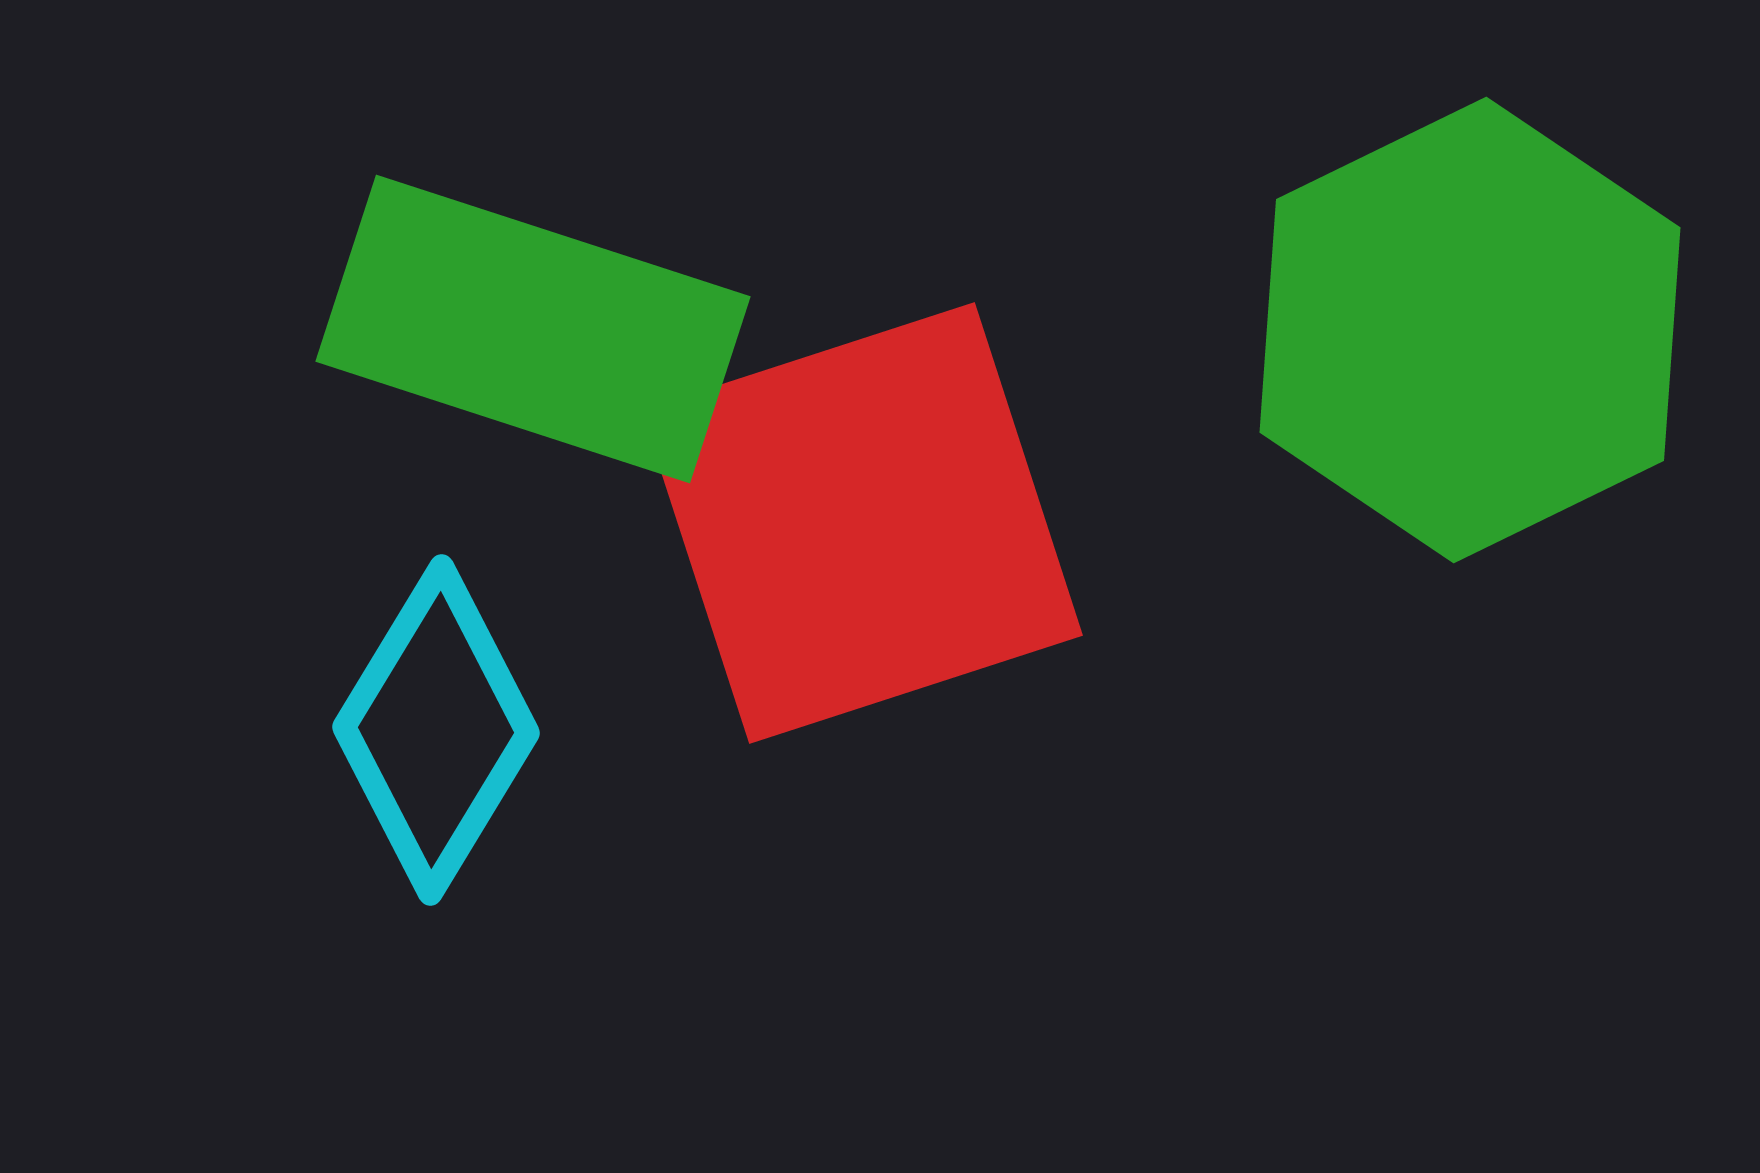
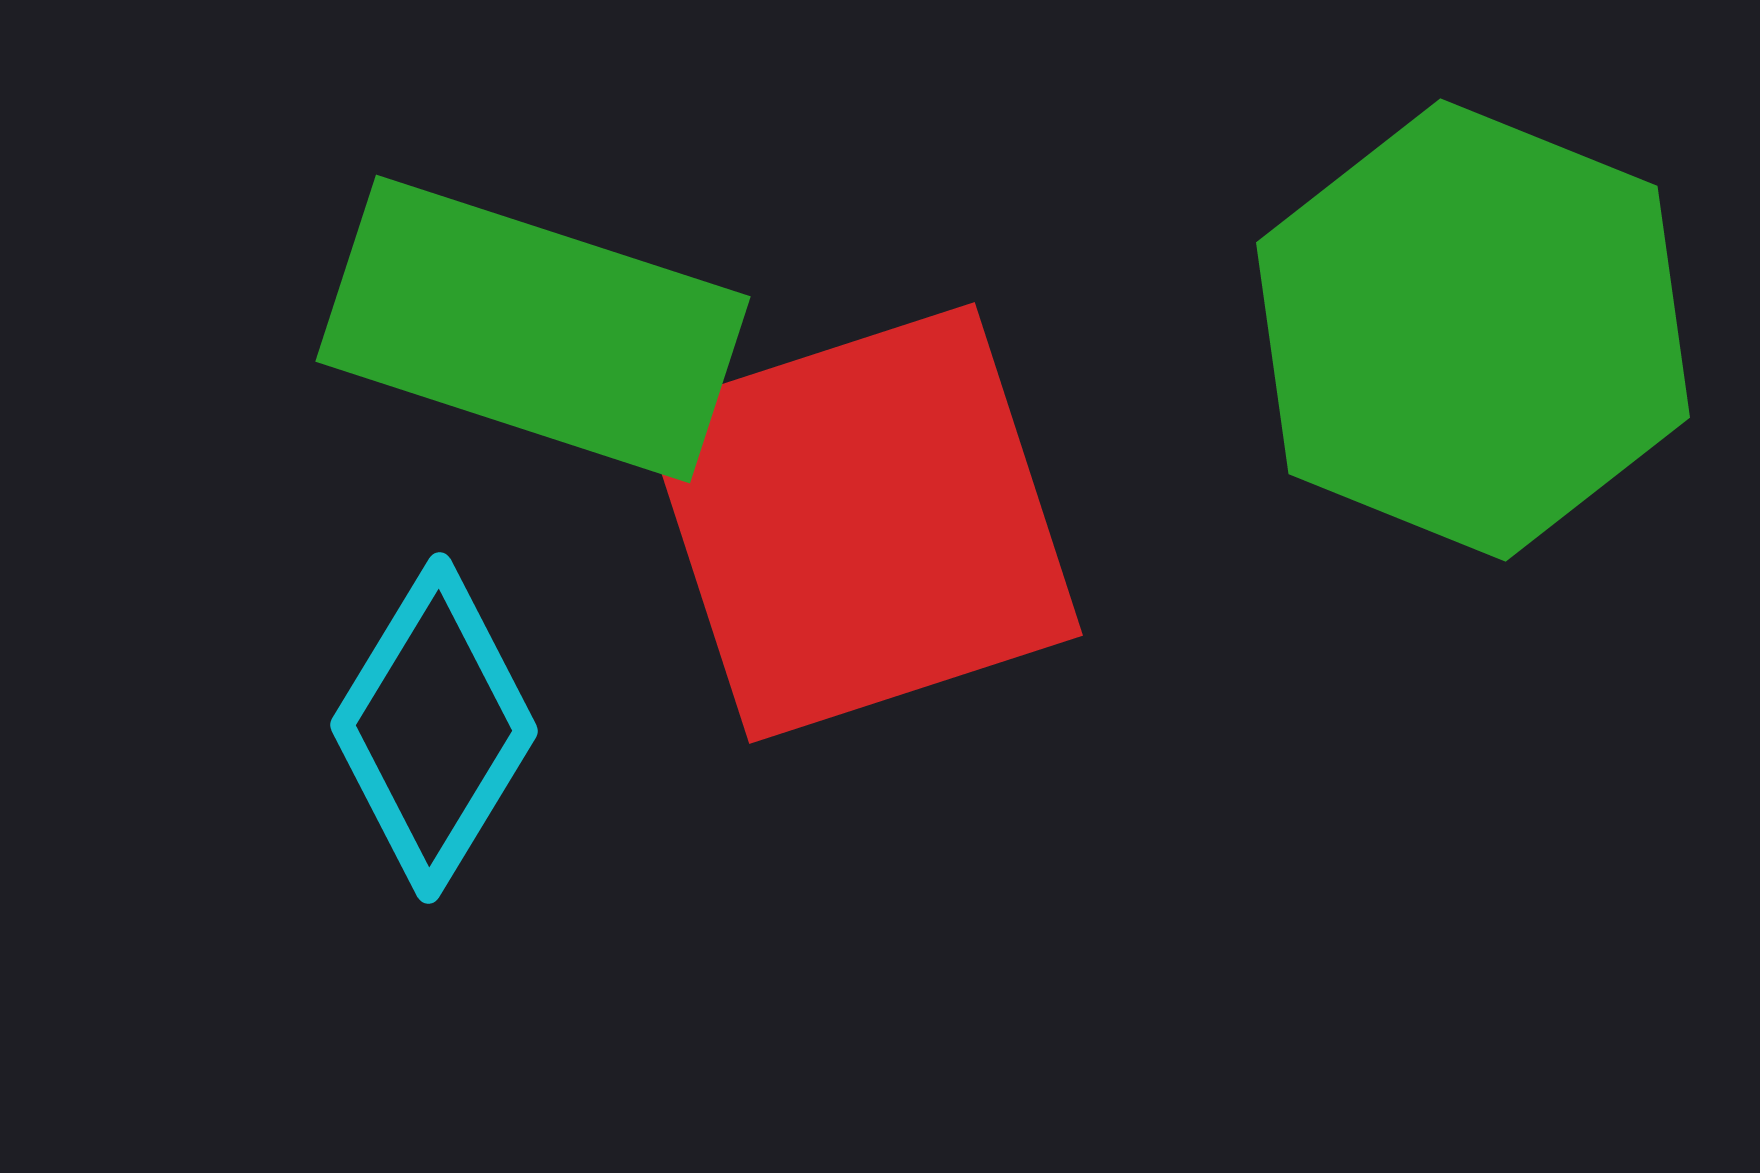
green hexagon: moved 3 px right; rotated 12 degrees counterclockwise
cyan diamond: moved 2 px left, 2 px up
